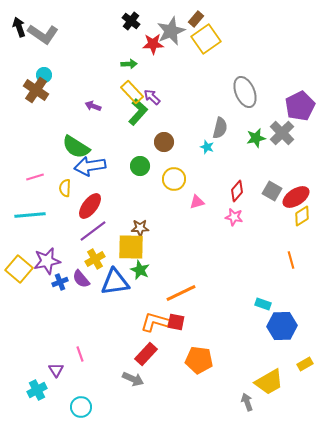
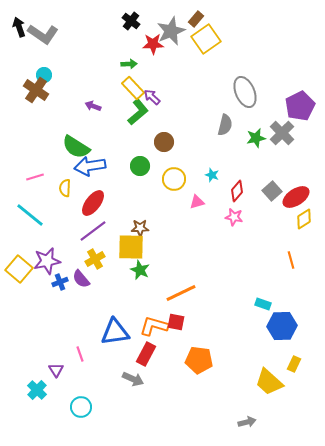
yellow rectangle at (132, 92): moved 1 px right, 4 px up
green L-shape at (138, 112): rotated 8 degrees clockwise
gray semicircle at (220, 128): moved 5 px right, 3 px up
cyan star at (207, 147): moved 5 px right, 28 px down
gray square at (272, 191): rotated 18 degrees clockwise
red ellipse at (90, 206): moved 3 px right, 3 px up
cyan line at (30, 215): rotated 44 degrees clockwise
yellow diamond at (302, 216): moved 2 px right, 3 px down
blue triangle at (115, 282): moved 50 px down
orange L-shape at (155, 322): moved 1 px left, 4 px down
red rectangle at (146, 354): rotated 15 degrees counterclockwise
yellow rectangle at (305, 364): moved 11 px left; rotated 35 degrees counterclockwise
yellow trapezoid at (269, 382): rotated 72 degrees clockwise
cyan cross at (37, 390): rotated 18 degrees counterclockwise
gray arrow at (247, 402): moved 20 px down; rotated 96 degrees clockwise
